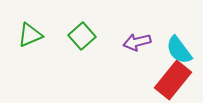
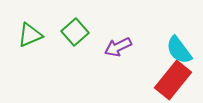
green square: moved 7 px left, 4 px up
purple arrow: moved 19 px left, 5 px down; rotated 12 degrees counterclockwise
